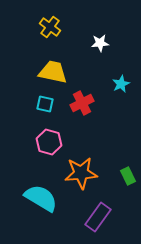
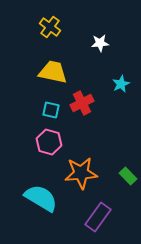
cyan square: moved 6 px right, 6 px down
green rectangle: rotated 18 degrees counterclockwise
